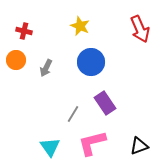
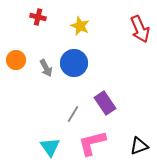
red cross: moved 14 px right, 14 px up
blue circle: moved 17 px left, 1 px down
gray arrow: rotated 54 degrees counterclockwise
